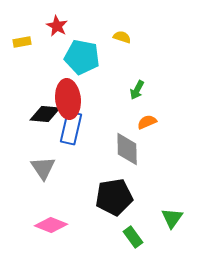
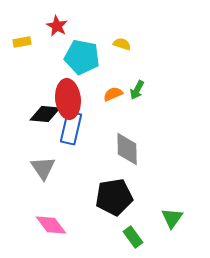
yellow semicircle: moved 7 px down
orange semicircle: moved 34 px left, 28 px up
pink diamond: rotated 32 degrees clockwise
